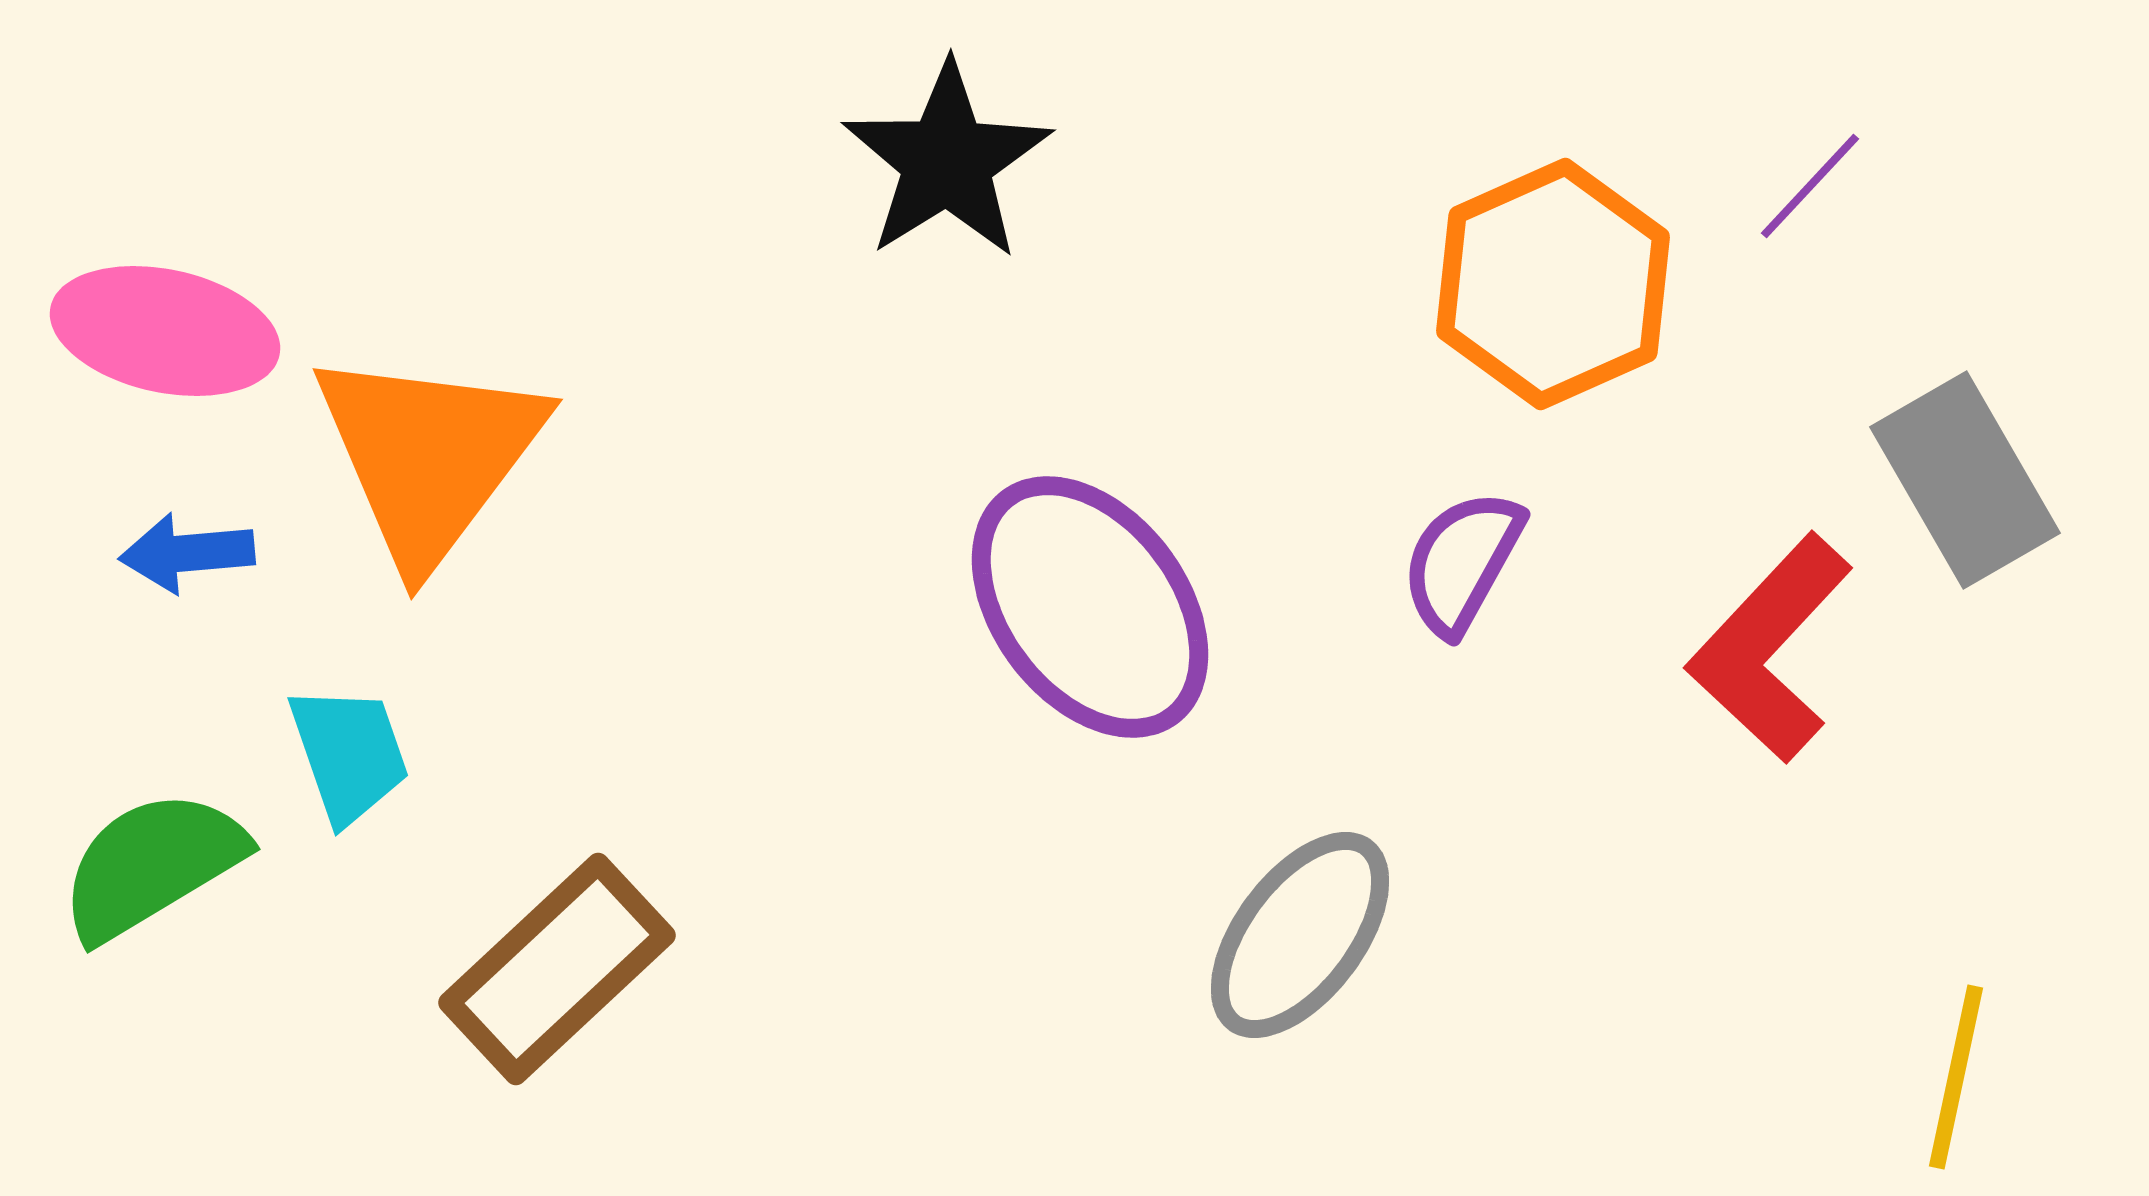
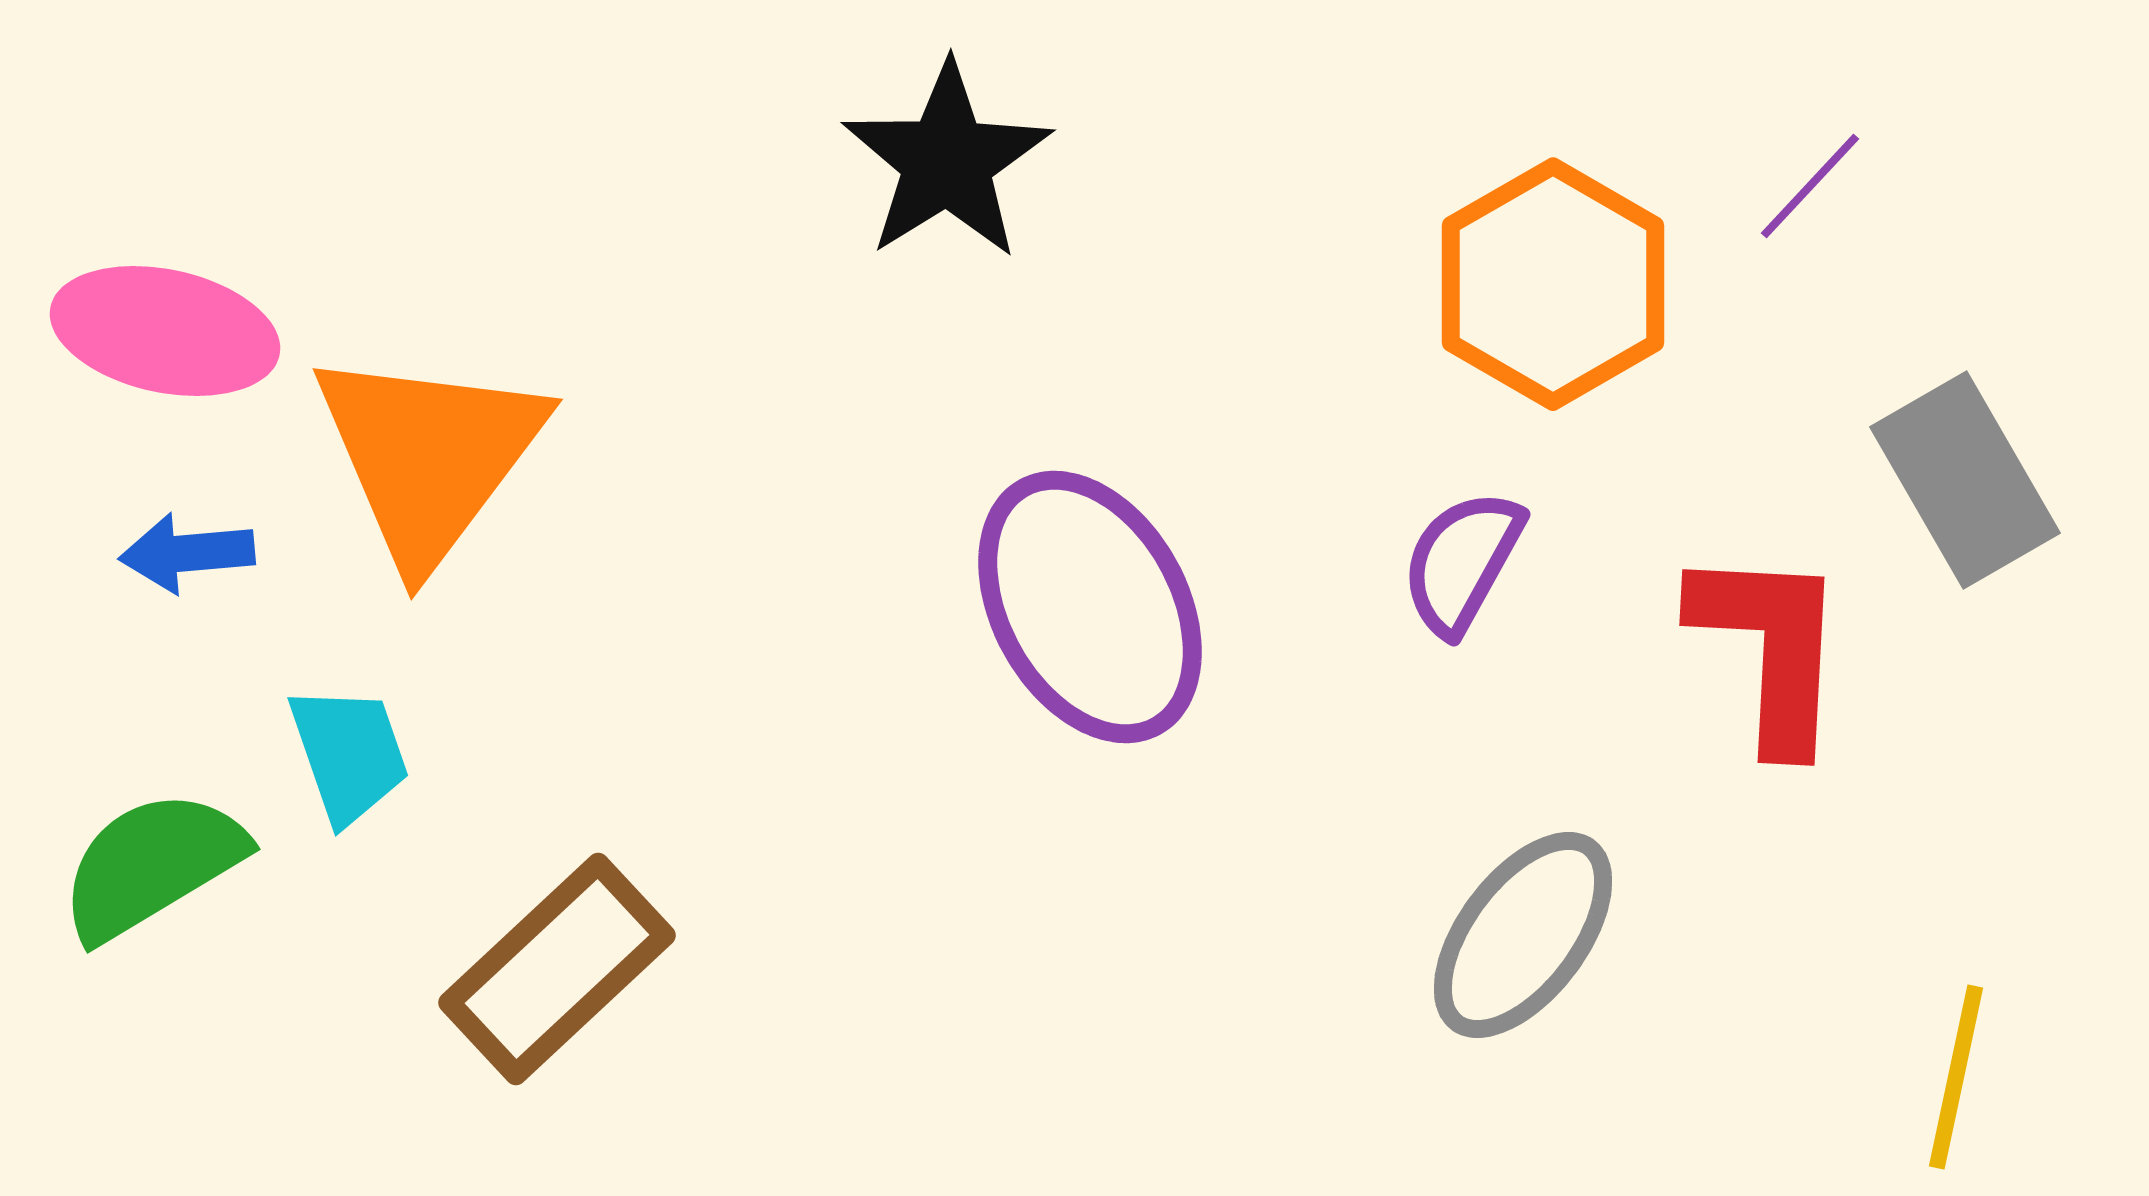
orange hexagon: rotated 6 degrees counterclockwise
purple ellipse: rotated 8 degrees clockwise
red L-shape: rotated 140 degrees clockwise
gray ellipse: moved 223 px right
